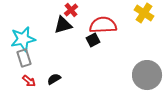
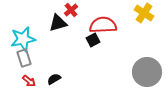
black triangle: moved 5 px left, 2 px up
gray circle: moved 3 px up
